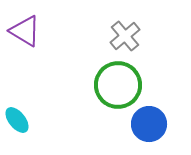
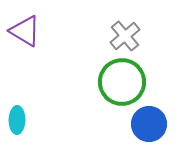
green circle: moved 4 px right, 3 px up
cyan ellipse: rotated 40 degrees clockwise
